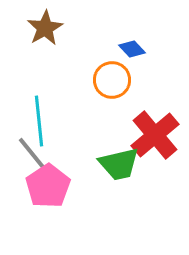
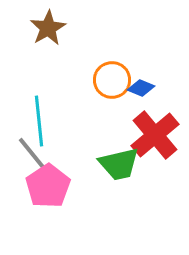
brown star: moved 3 px right
blue diamond: moved 9 px right, 39 px down; rotated 24 degrees counterclockwise
